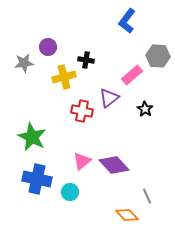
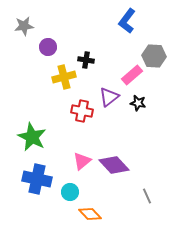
gray hexagon: moved 4 px left
gray star: moved 37 px up
purple triangle: moved 1 px up
black star: moved 7 px left, 6 px up; rotated 21 degrees counterclockwise
orange diamond: moved 37 px left, 1 px up
